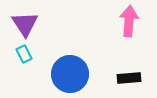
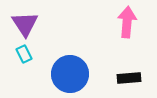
pink arrow: moved 2 px left, 1 px down
